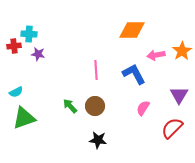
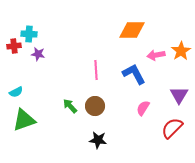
orange star: moved 1 px left
green triangle: moved 2 px down
